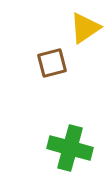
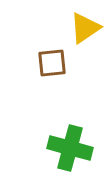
brown square: rotated 8 degrees clockwise
